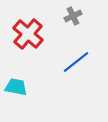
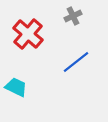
cyan trapezoid: rotated 15 degrees clockwise
